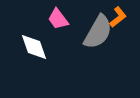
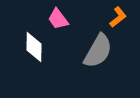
gray semicircle: moved 19 px down
white diamond: rotated 20 degrees clockwise
